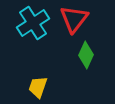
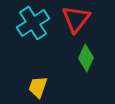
red triangle: moved 2 px right
green diamond: moved 3 px down
